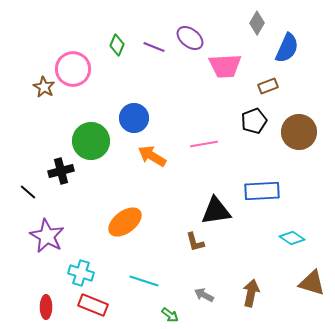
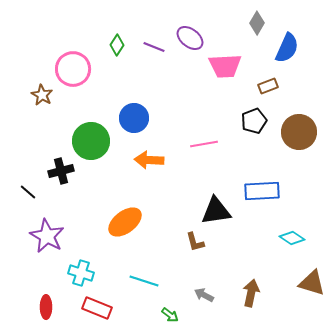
green diamond: rotated 10 degrees clockwise
brown star: moved 2 px left, 8 px down
orange arrow: moved 3 px left, 4 px down; rotated 28 degrees counterclockwise
red rectangle: moved 4 px right, 3 px down
